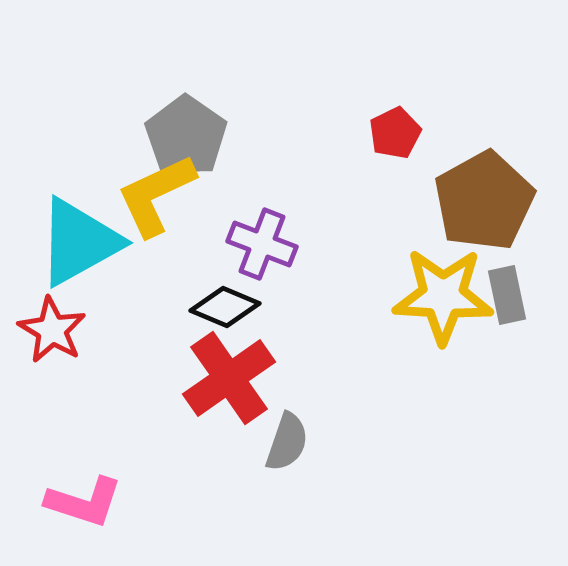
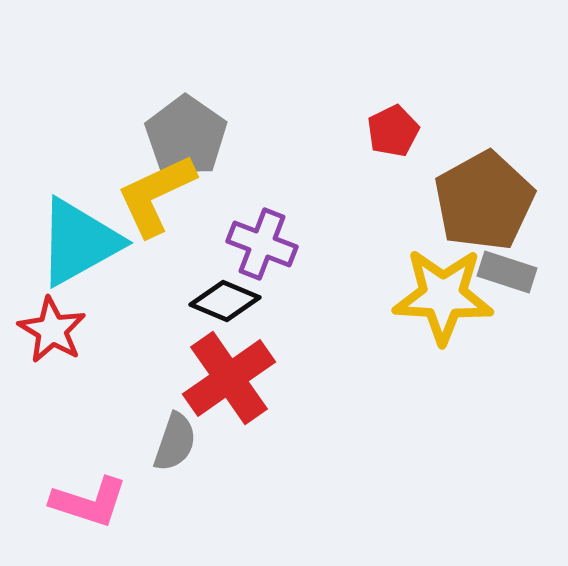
red pentagon: moved 2 px left, 2 px up
gray rectangle: moved 23 px up; rotated 60 degrees counterclockwise
black diamond: moved 6 px up
gray semicircle: moved 112 px left
pink L-shape: moved 5 px right
